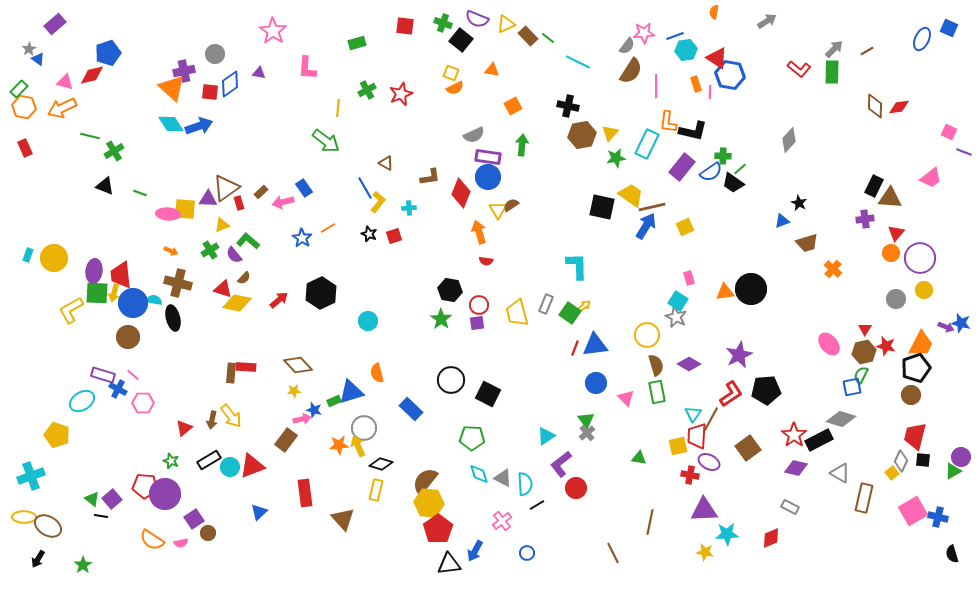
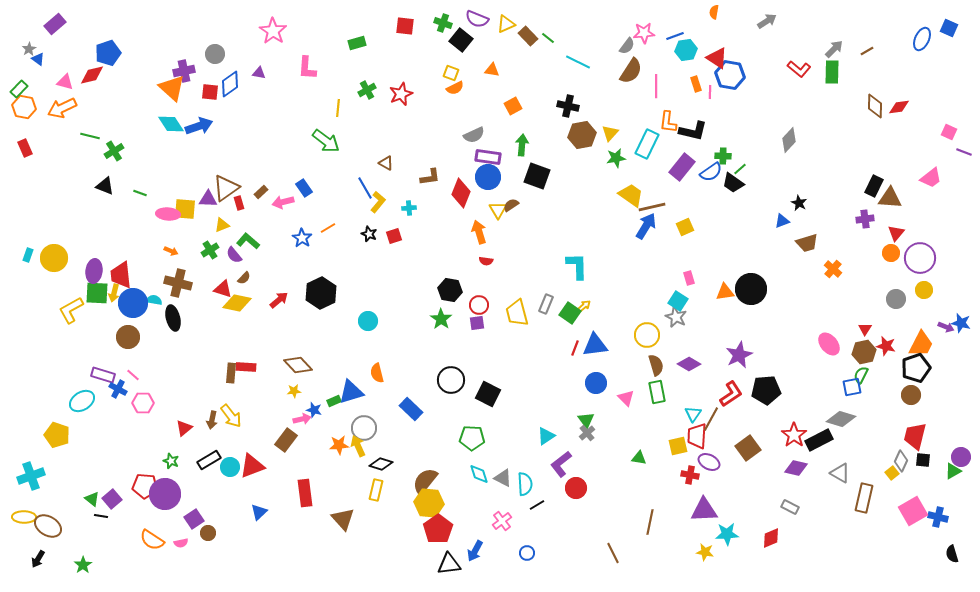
black square at (602, 207): moved 65 px left, 31 px up; rotated 8 degrees clockwise
